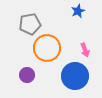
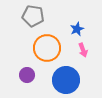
blue star: moved 1 px left, 18 px down
gray pentagon: moved 3 px right, 8 px up; rotated 20 degrees clockwise
pink arrow: moved 2 px left
blue circle: moved 9 px left, 4 px down
